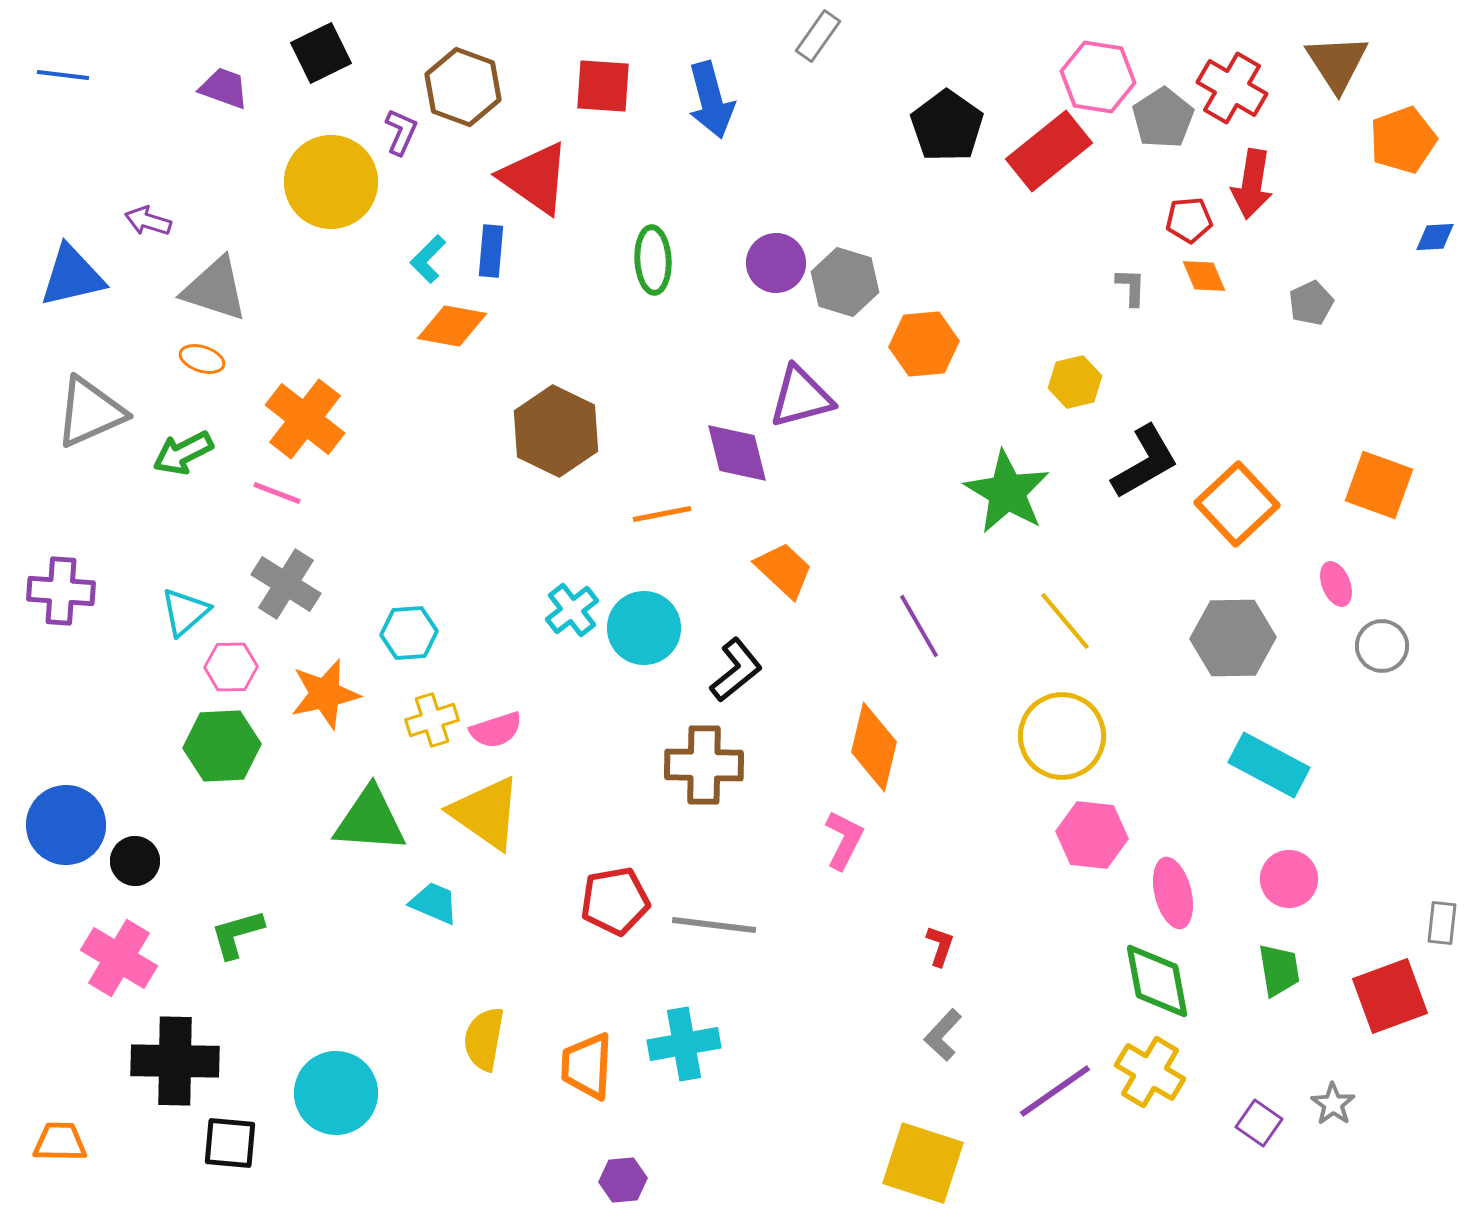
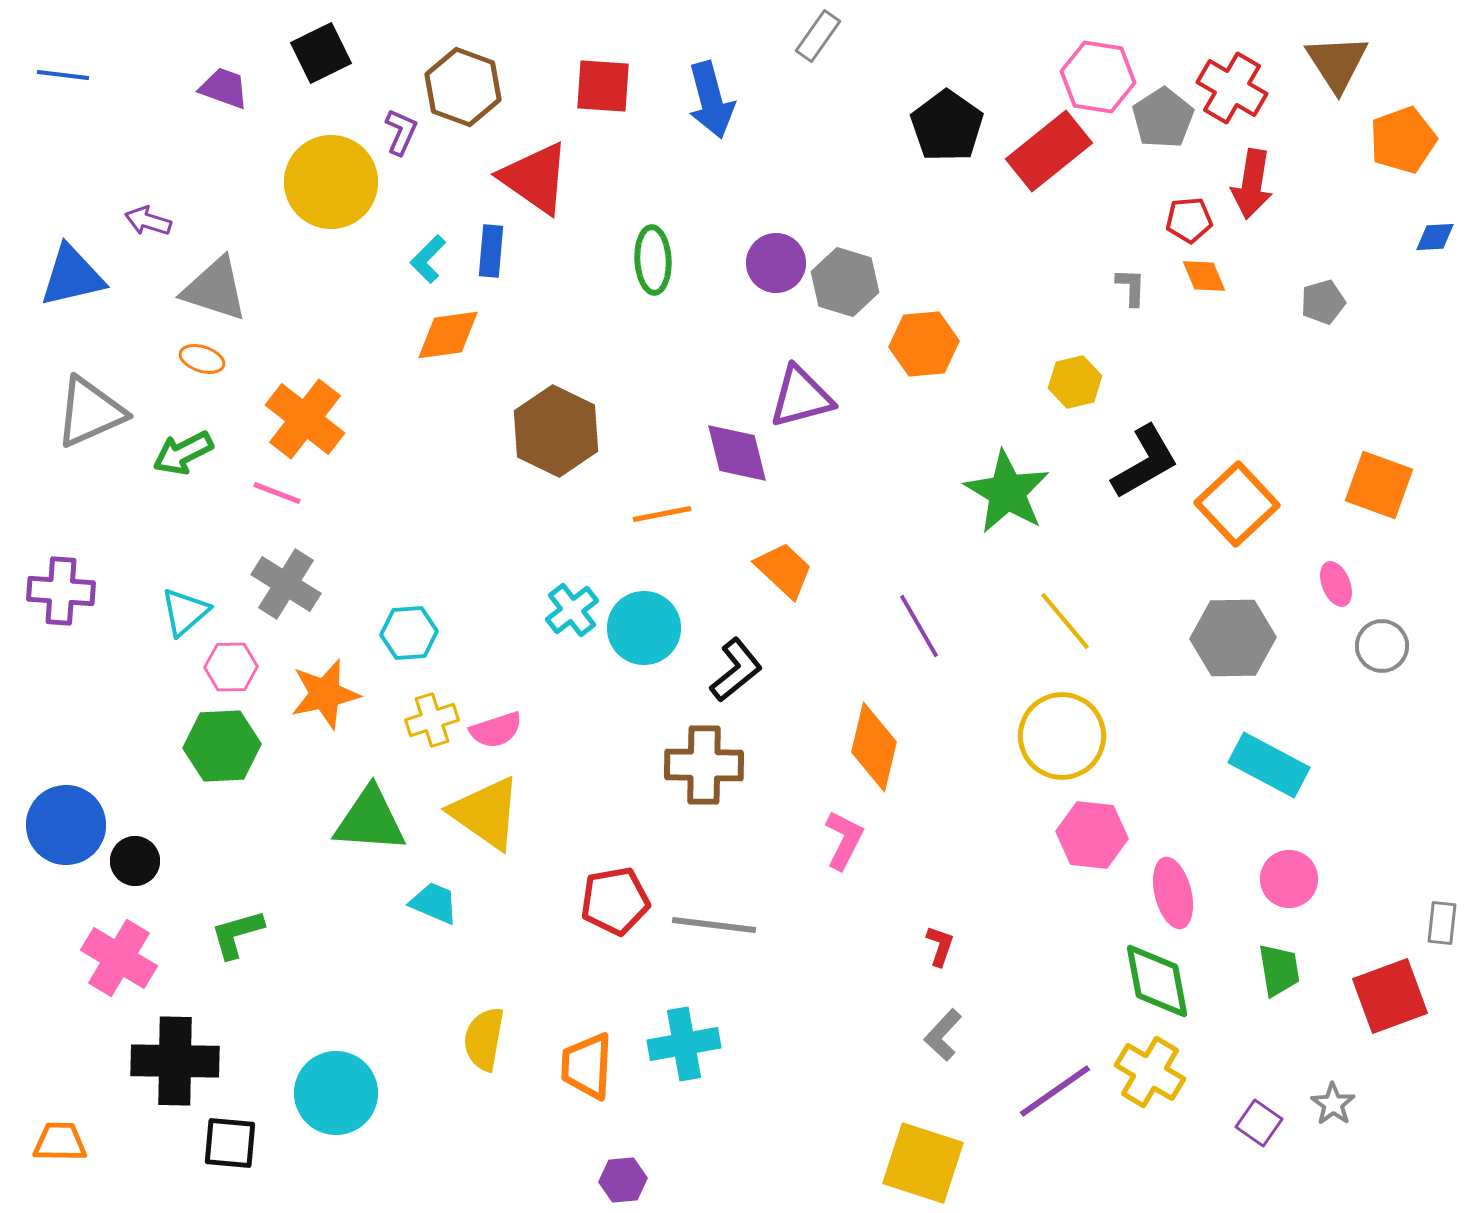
gray pentagon at (1311, 303): moved 12 px right, 1 px up; rotated 9 degrees clockwise
orange diamond at (452, 326): moved 4 px left, 9 px down; rotated 18 degrees counterclockwise
